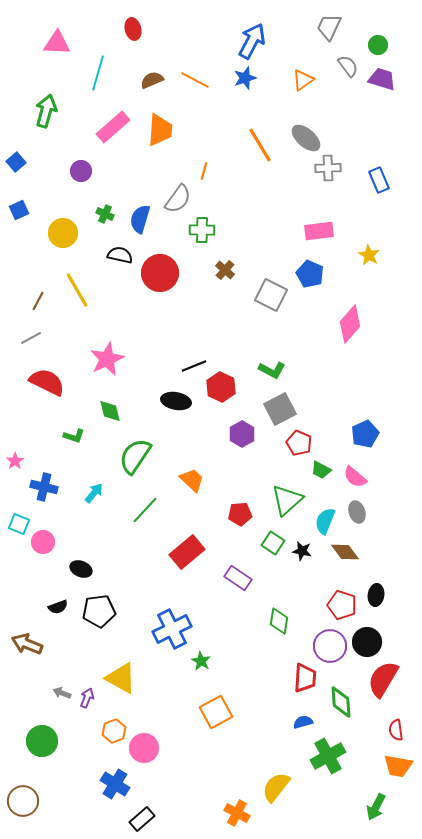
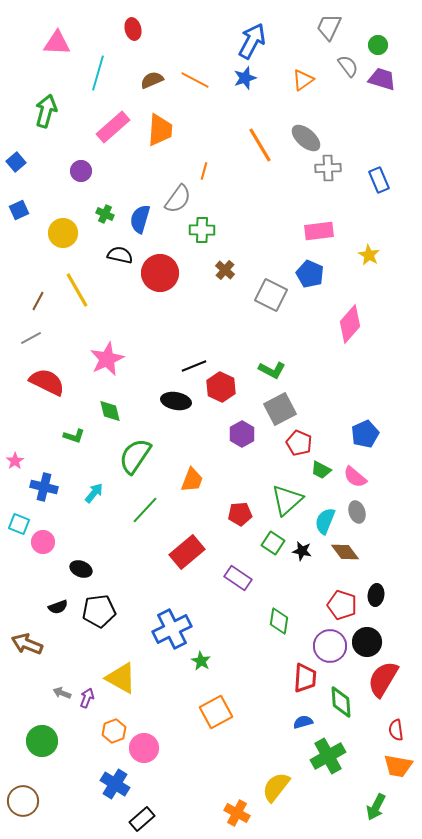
orange trapezoid at (192, 480): rotated 68 degrees clockwise
